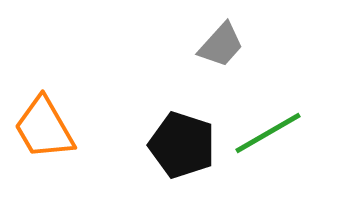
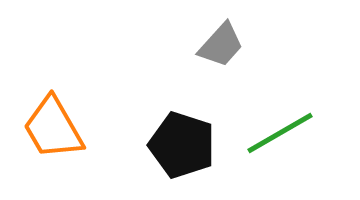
orange trapezoid: moved 9 px right
green line: moved 12 px right
